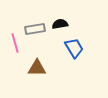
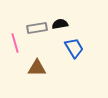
gray rectangle: moved 2 px right, 1 px up
